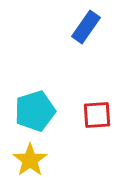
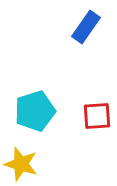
red square: moved 1 px down
yellow star: moved 9 px left, 4 px down; rotated 20 degrees counterclockwise
